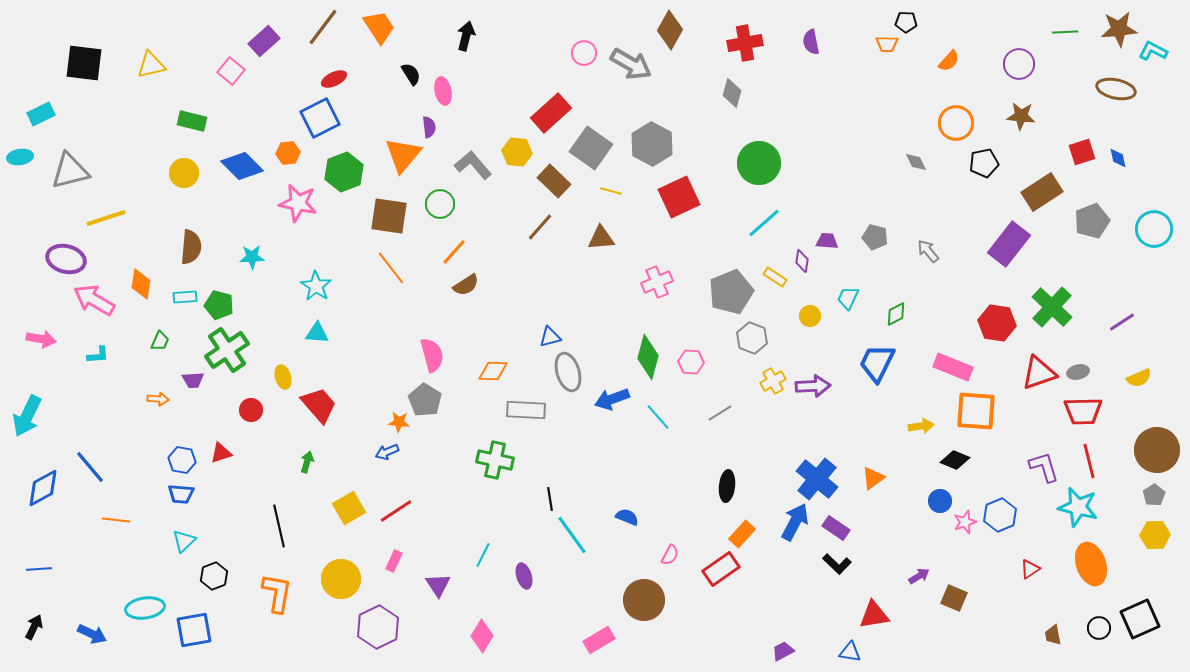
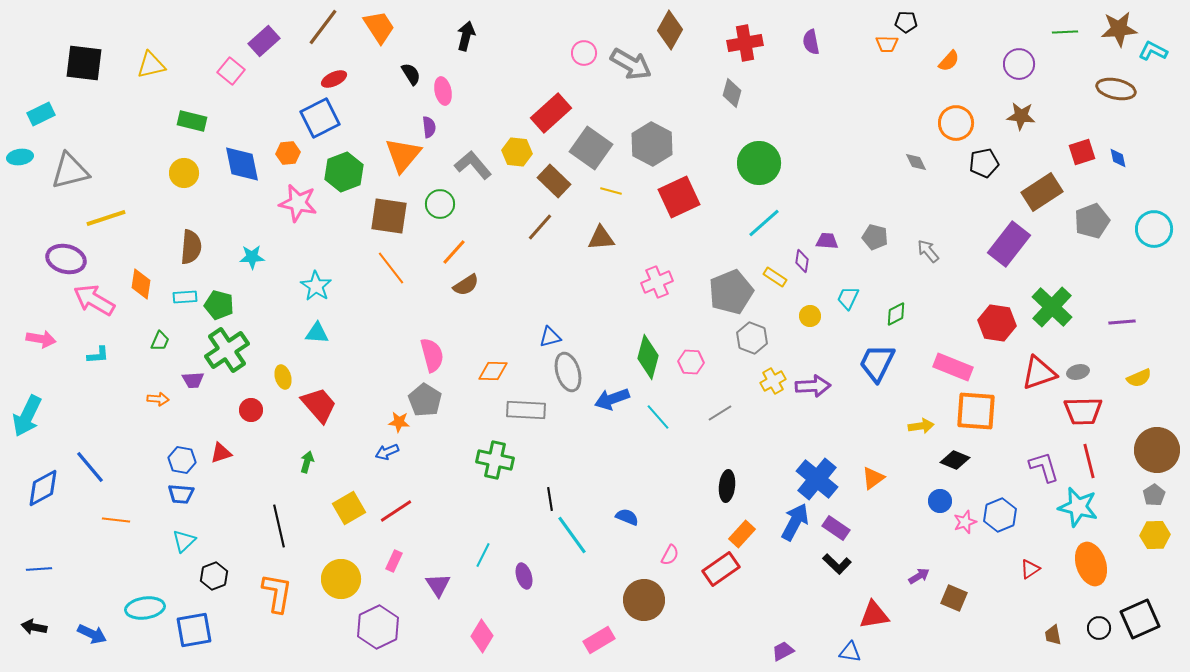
blue diamond at (242, 166): moved 2 px up; rotated 33 degrees clockwise
purple line at (1122, 322): rotated 28 degrees clockwise
black arrow at (34, 627): rotated 105 degrees counterclockwise
